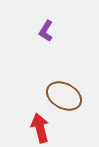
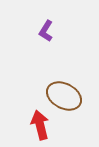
red arrow: moved 3 px up
